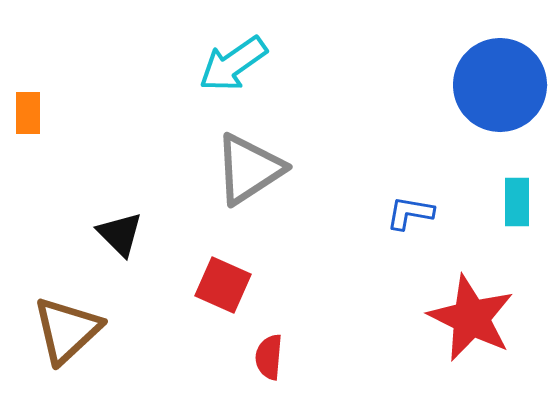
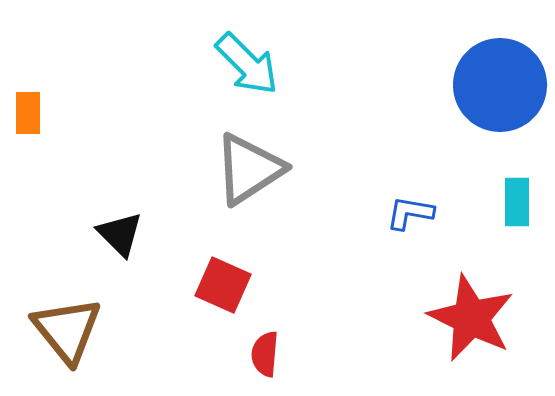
cyan arrow: moved 14 px right; rotated 100 degrees counterclockwise
brown triangle: rotated 26 degrees counterclockwise
red semicircle: moved 4 px left, 3 px up
